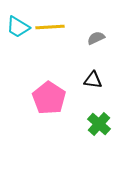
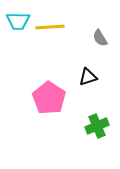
cyan trapezoid: moved 6 px up; rotated 30 degrees counterclockwise
gray semicircle: moved 4 px right; rotated 96 degrees counterclockwise
black triangle: moved 5 px left, 3 px up; rotated 24 degrees counterclockwise
green cross: moved 2 px left, 2 px down; rotated 25 degrees clockwise
